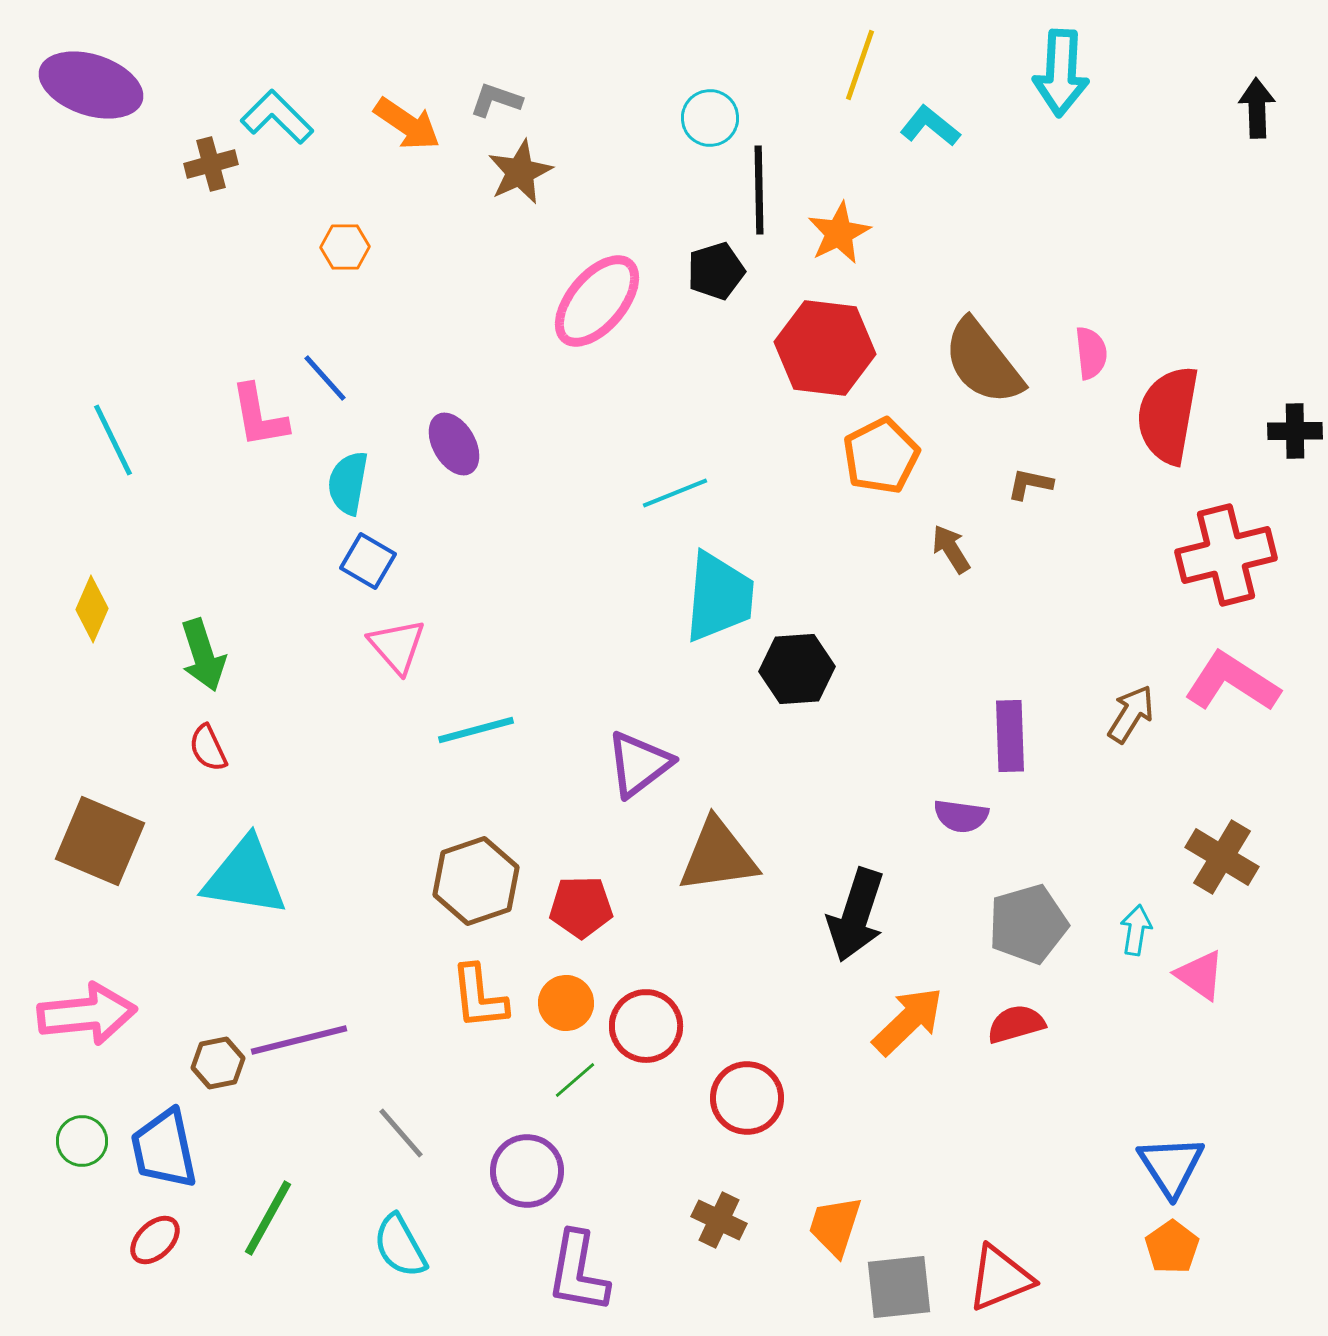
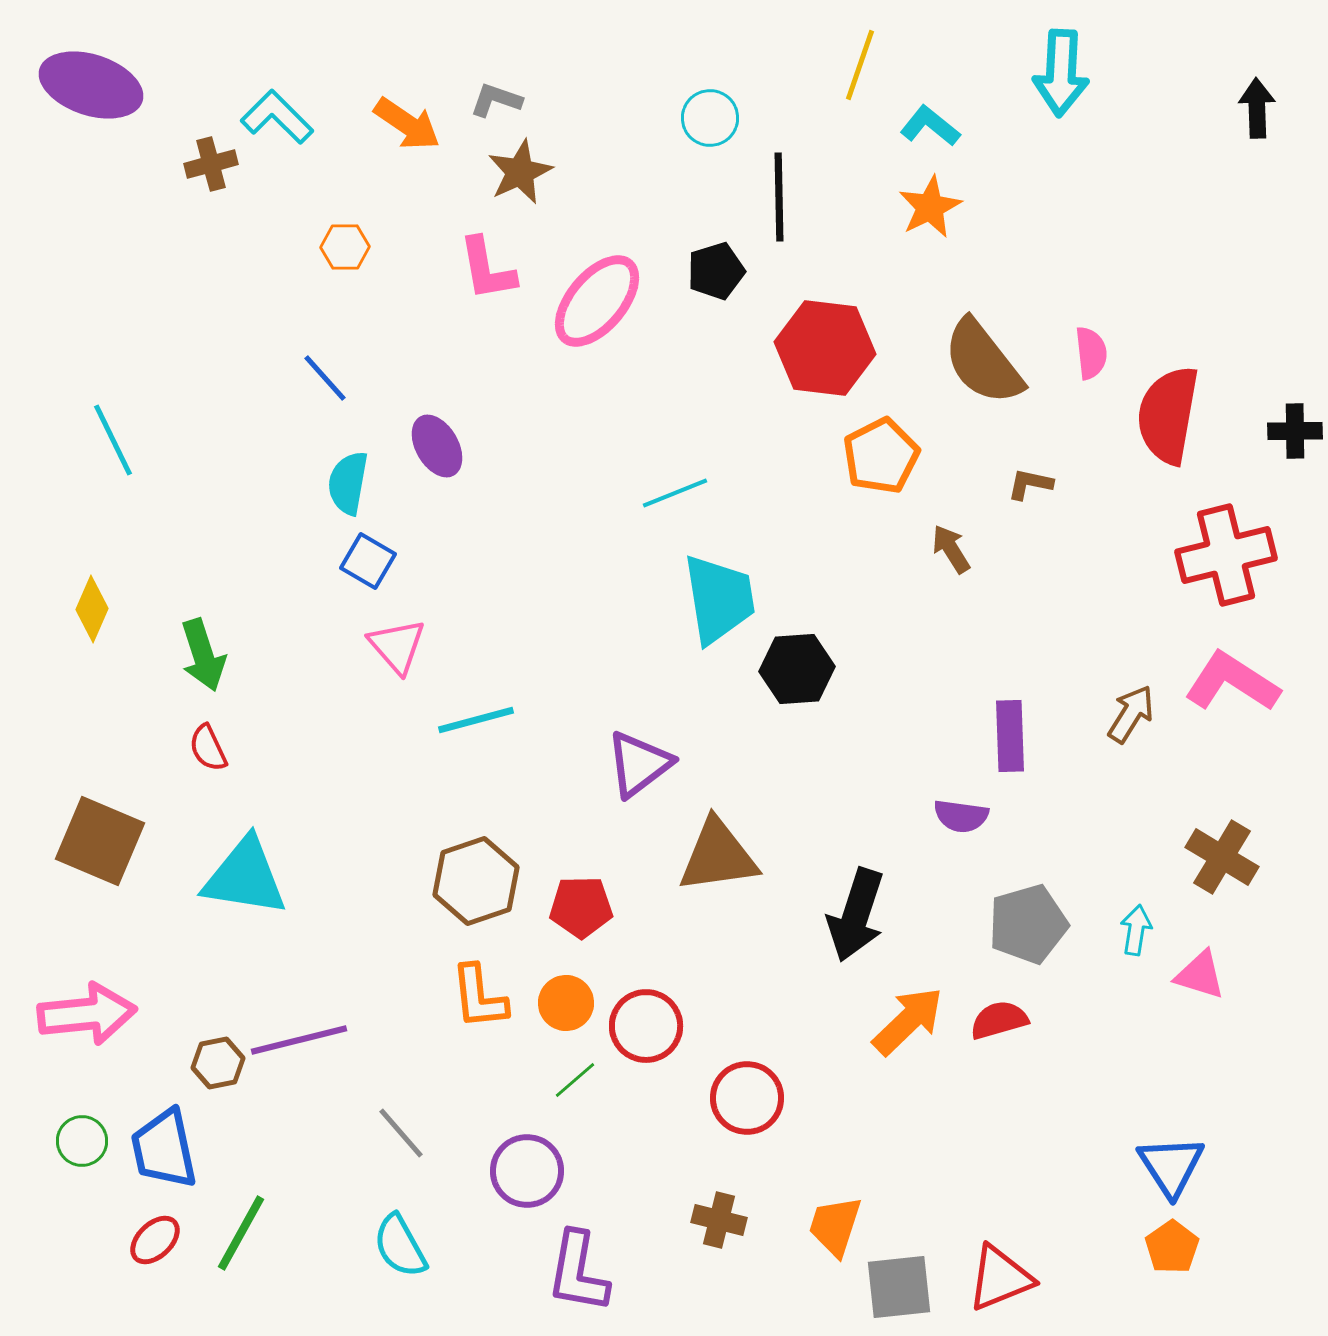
black line at (759, 190): moved 20 px right, 7 px down
orange star at (839, 233): moved 91 px right, 26 px up
pink L-shape at (259, 416): moved 228 px right, 147 px up
purple ellipse at (454, 444): moved 17 px left, 2 px down
cyan trapezoid at (719, 597): moved 2 px down; rotated 14 degrees counterclockwise
cyan line at (476, 730): moved 10 px up
pink triangle at (1200, 975): rotated 18 degrees counterclockwise
red semicircle at (1016, 1024): moved 17 px left, 4 px up
green line at (268, 1218): moved 27 px left, 15 px down
brown cross at (719, 1220): rotated 12 degrees counterclockwise
